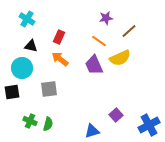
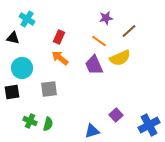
black triangle: moved 18 px left, 8 px up
orange arrow: moved 1 px up
